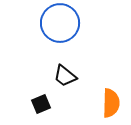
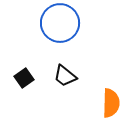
black square: moved 17 px left, 26 px up; rotated 12 degrees counterclockwise
